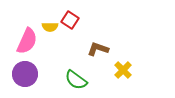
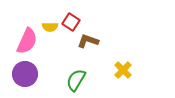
red square: moved 1 px right, 2 px down
brown L-shape: moved 10 px left, 8 px up
green semicircle: rotated 85 degrees clockwise
